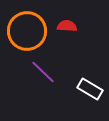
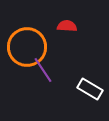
orange circle: moved 16 px down
purple line: moved 2 px up; rotated 12 degrees clockwise
